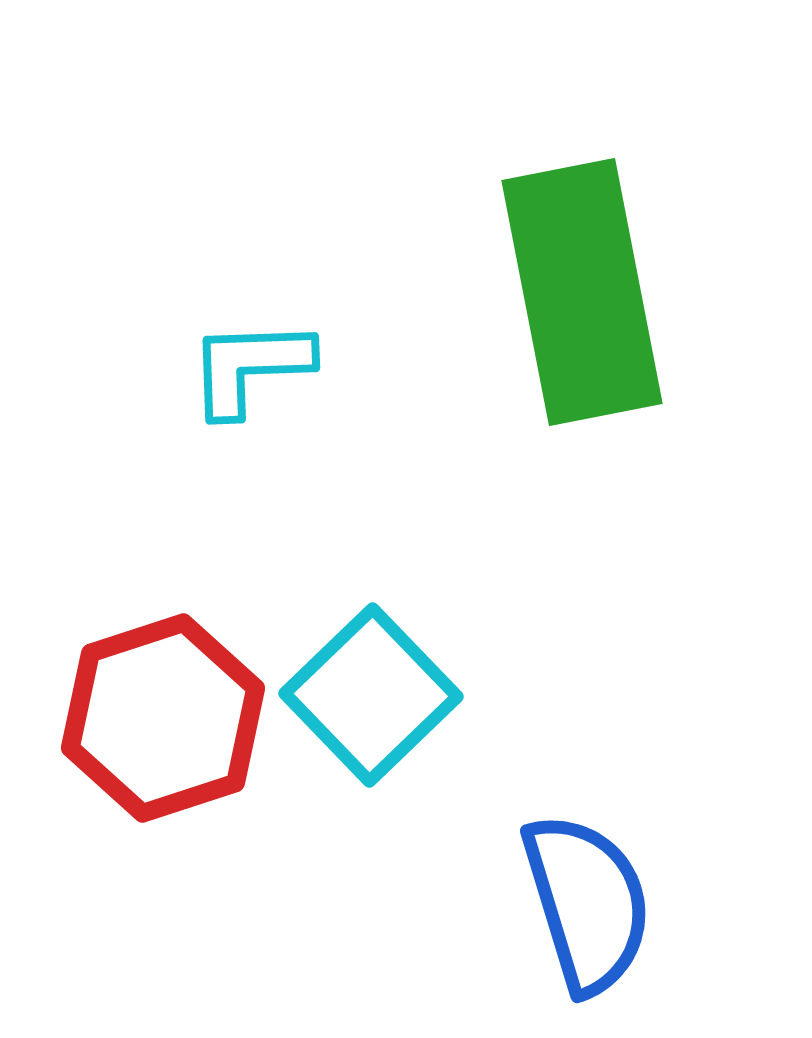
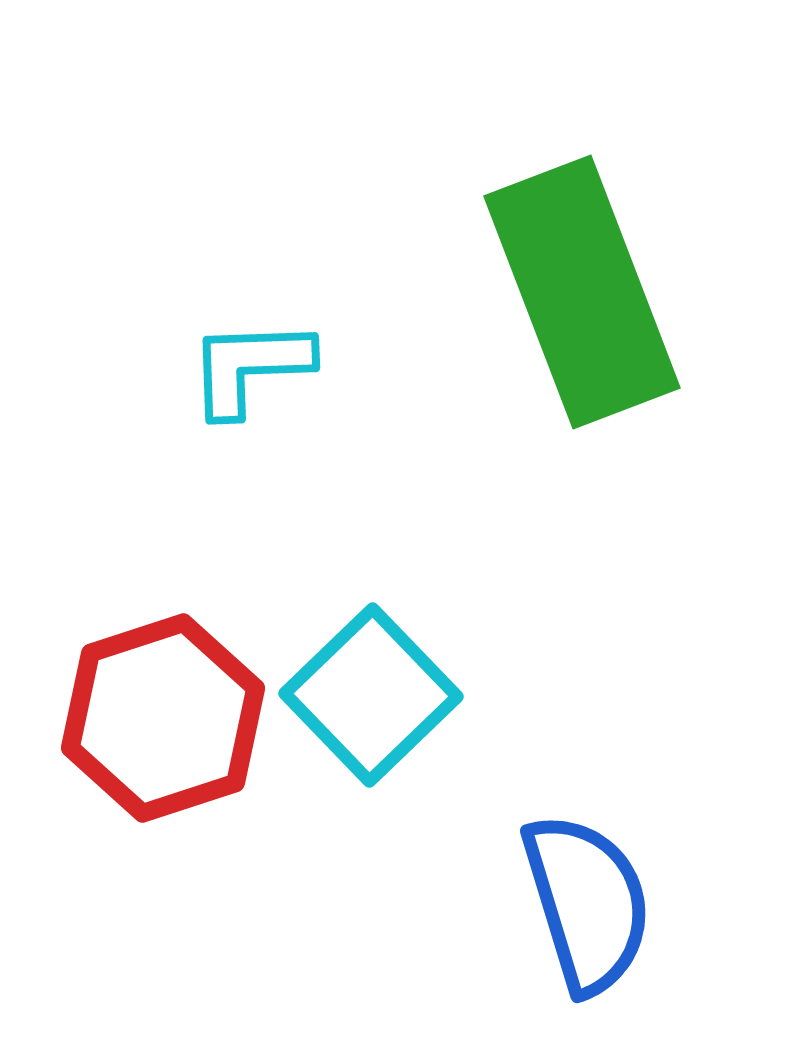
green rectangle: rotated 10 degrees counterclockwise
